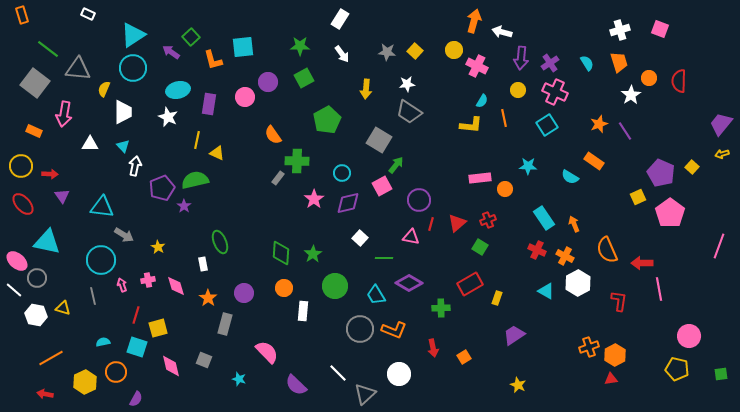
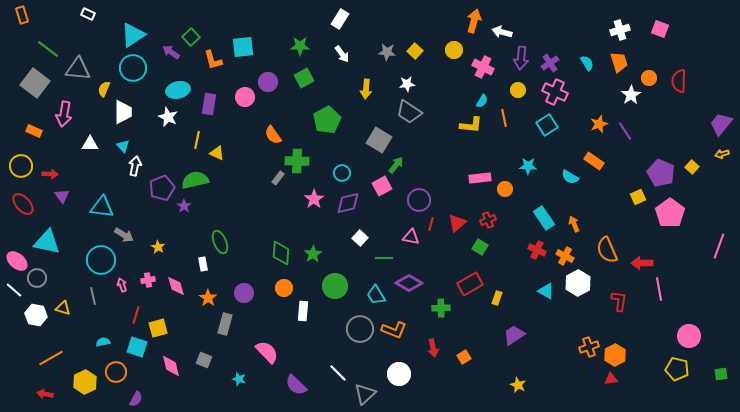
pink cross at (477, 66): moved 6 px right, 1 px down
